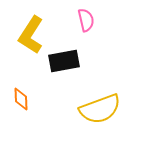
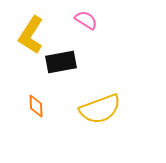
pink semicircle: rotated 45 degrees counterclockwise
black rectangle: moved 3 px left, 1 px down
orange diamond: moved 15 px right, 7 px down
